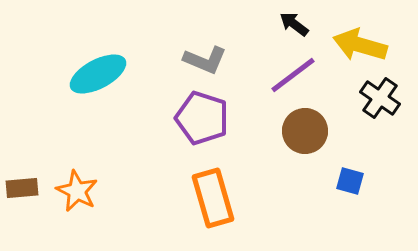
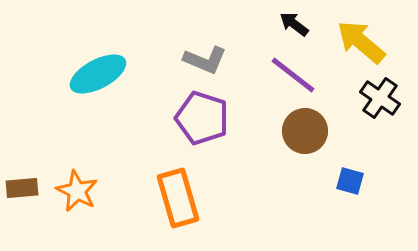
yellow arrow: moved 1 px right, 3 px up; rotated 24 degrees clockwise
purple line: rotated 75 degrees clockwise
orange rectangle: moved 35 px left
